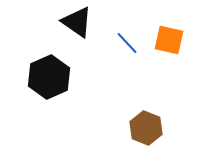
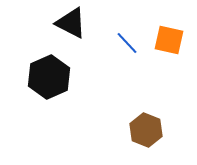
black triangle: moved 6 px left, 1 px down; rotated 8 degrees counterclockwise
brown hexagon: moved 2 px down
